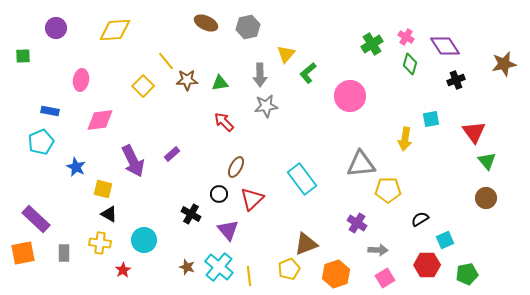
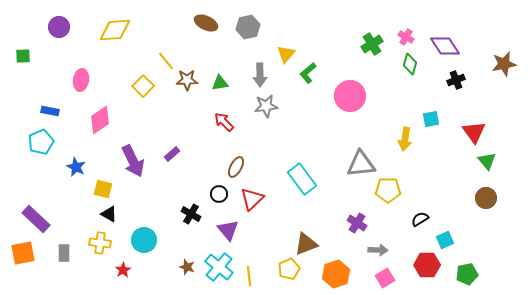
purple circle at (56, 28): moved 3 px right, 1 px up
pink diamond at (100, 120): rotated 28 degrees counterclockwise
